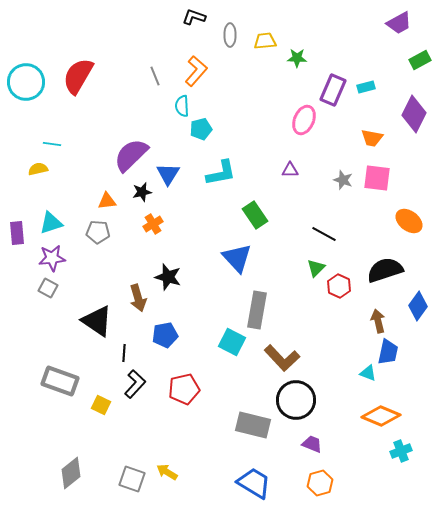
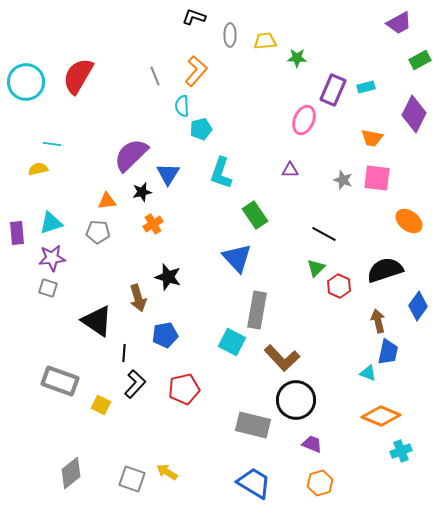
cyan L-shape at (221, 173): rotated 120 degrees clockwise
gray square at (48, 288): rotated 12 degrees counterclockwise
